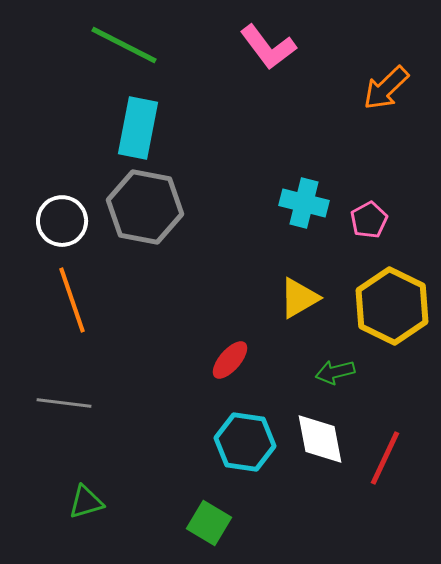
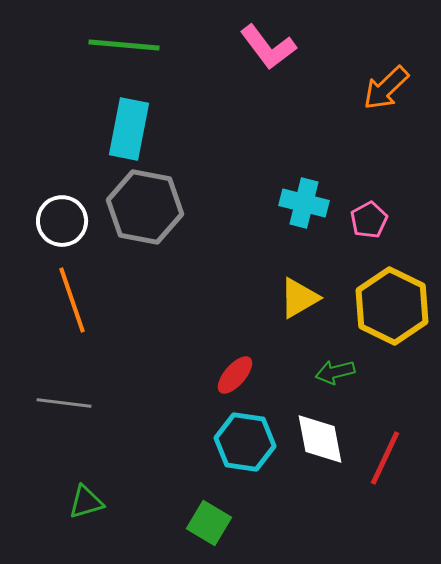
green line: rotated 22 degrees counterclockwise
cyan rectangle: moved 9 px left, 1 px down
red ellipse: moved 5 px right, 15 px down
